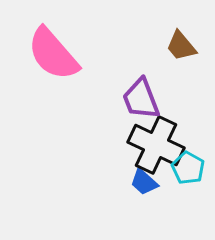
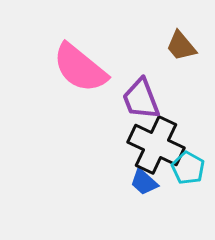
pink semicircle: moved 27 px right, 14 px down; rotated 10 degrees counterclockwise
